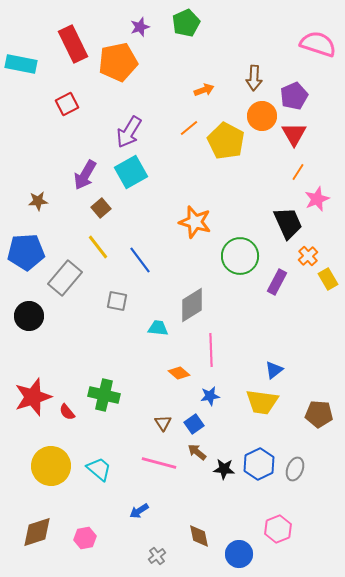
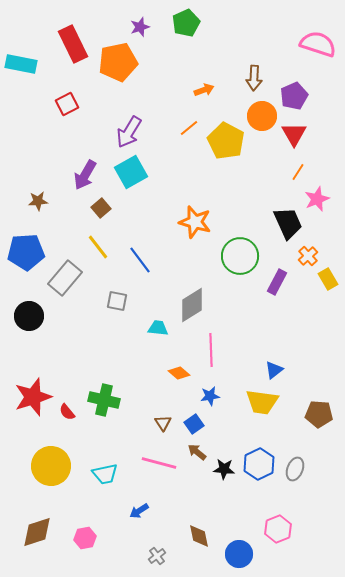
green cross at (104, 395): moved 5 px down
cyan trapezoid at (99, 469): moved 6 px right, 5 px down; rotated 128 degrees clockwise
